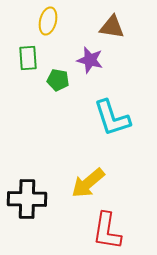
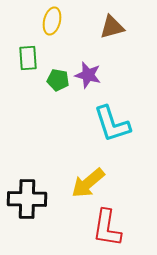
yellow ellipse: moved 4 px right
brown triangle: rotated 24 degrees counterclockwise
purple star: moved 2 px left, 15 px down
cyan L-shape: moved 6 px down
red L-shape: moved 3 px up
